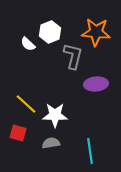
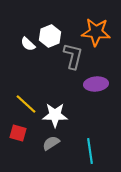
white hexagon: moved 4 px down
gray semicircle: rotated 24 degrees counterclockwise
